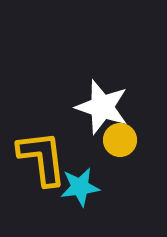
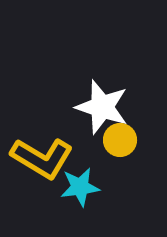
yellow L-shape: rotated 128 degrees clockwise
